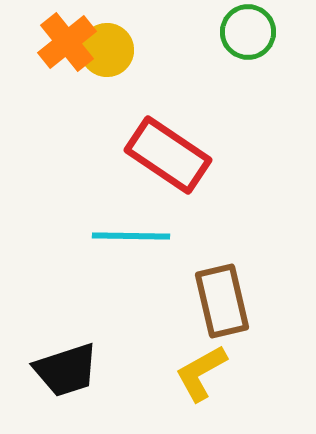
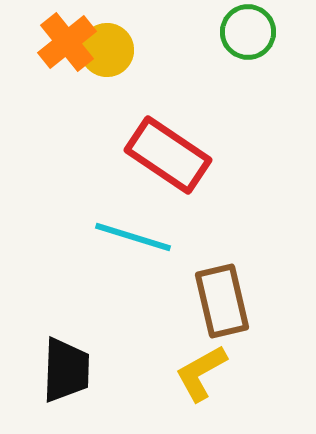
cyan line: moved 2 px right, 1 px down; rotated 16 degrees clockwise
black trapezoid: rotated 70 degrees counterclockwise
